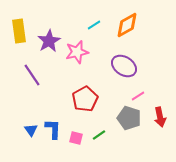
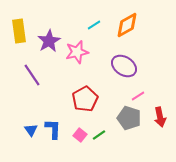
pink square: moved 4 px right, 3 px up; rotated 24 degrees clockwise
